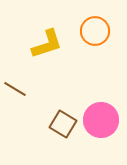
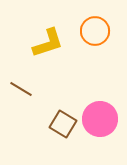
yellow L-shape: moved 1 px right, 1 px up
brown line: moved 6 px right
pink circle: moved 1 px left, 1 px up
